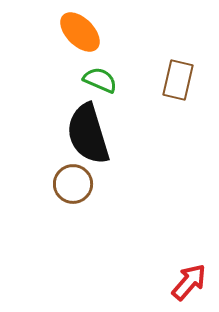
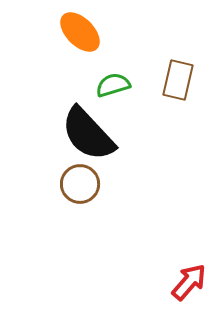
green semicircle: moved 13 px right, 5 px down; rotated 40 degrees counterclockwise
black semicircle: rotated 26 degrees counterclockwise
brown circle: moved 7 px right
